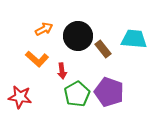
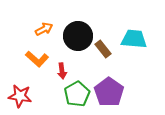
purple pentagon: rotated 16 degrees clockwise
red star: moved 1 px up
